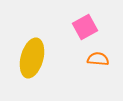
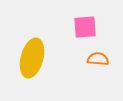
pink square: rotated 25 degrees clockwise
